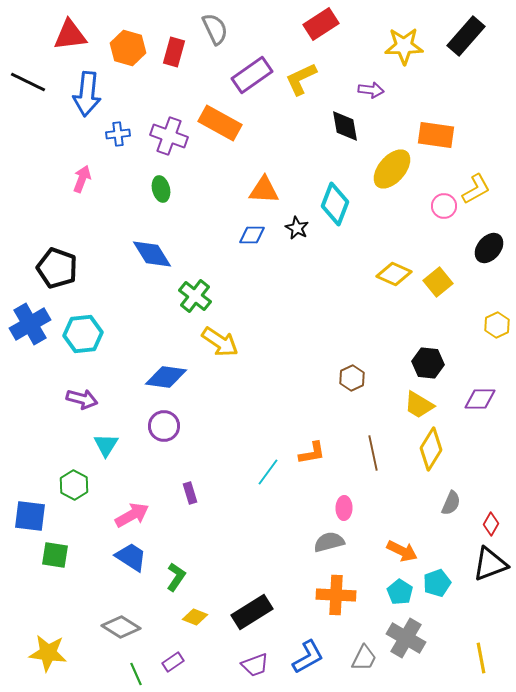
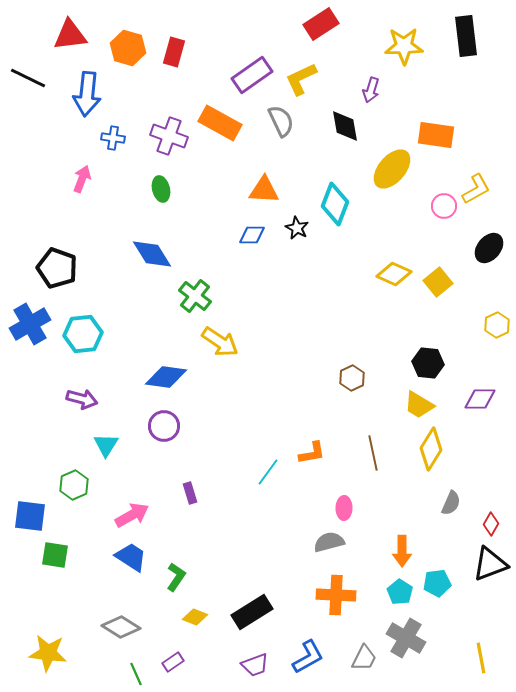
gray semicircle at (215, 29): moved 66 px right, 92 px down
black rectangle at (466, 36): rotated 48 degrees counterclockwise
black line at (28, 82): moved 4 px up
purple arrow at (371, 90): rotated 100 degrees clockwise
blue cross at (118, 134): moved 5 px left, 4 px down; rotated 15 degrees clockwise
green hexagon at (74, 485): rotated 8 degrees clockwise
orange arrow at (402, 551): rotated 64 degrees clockwise
cyan pentagon at (437, 583): rotated 12 degrees clockwise
